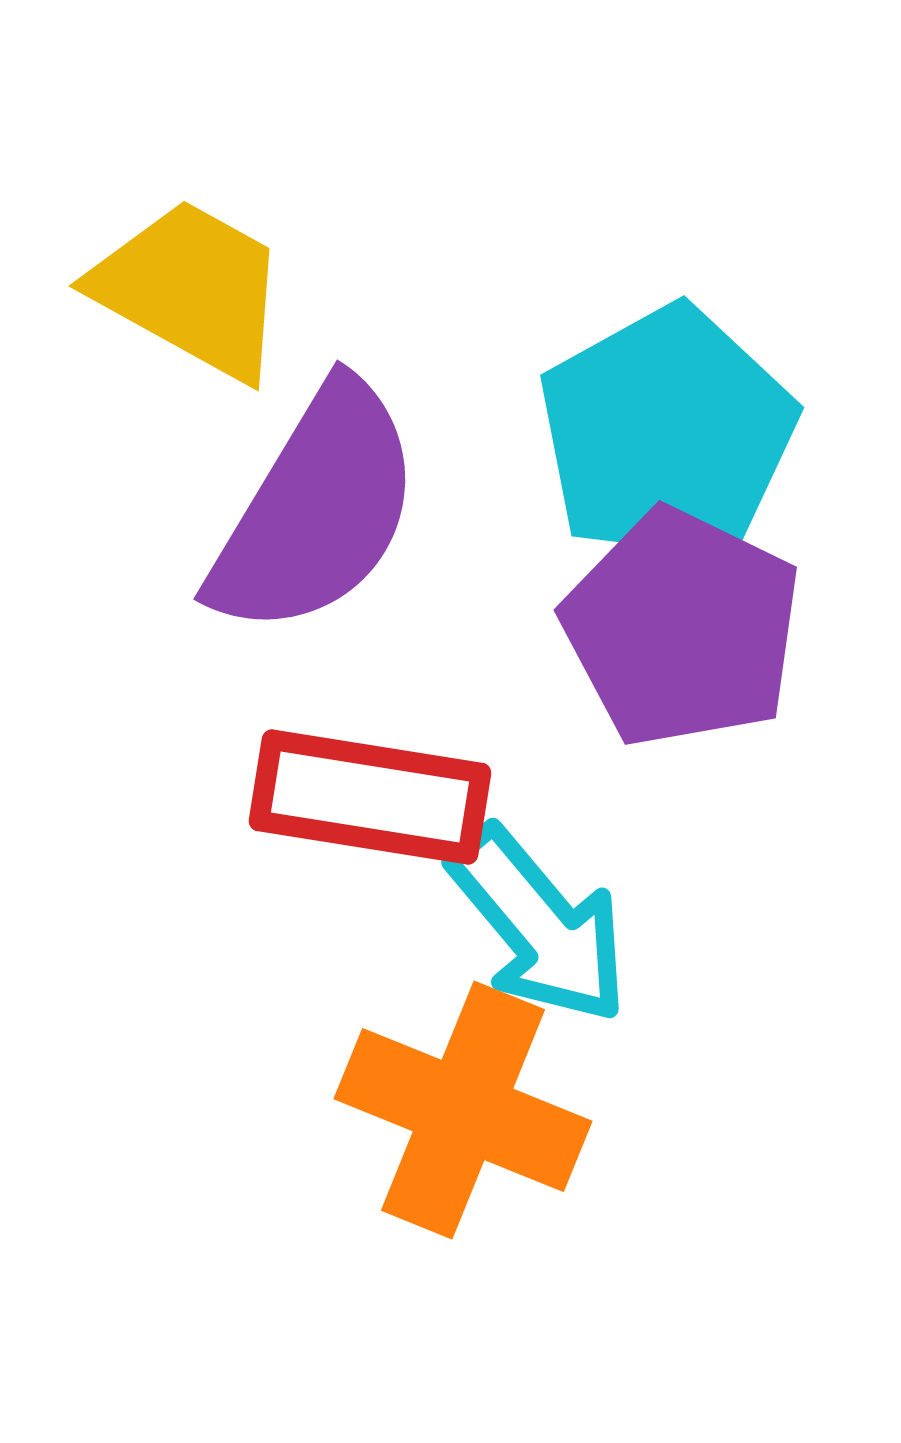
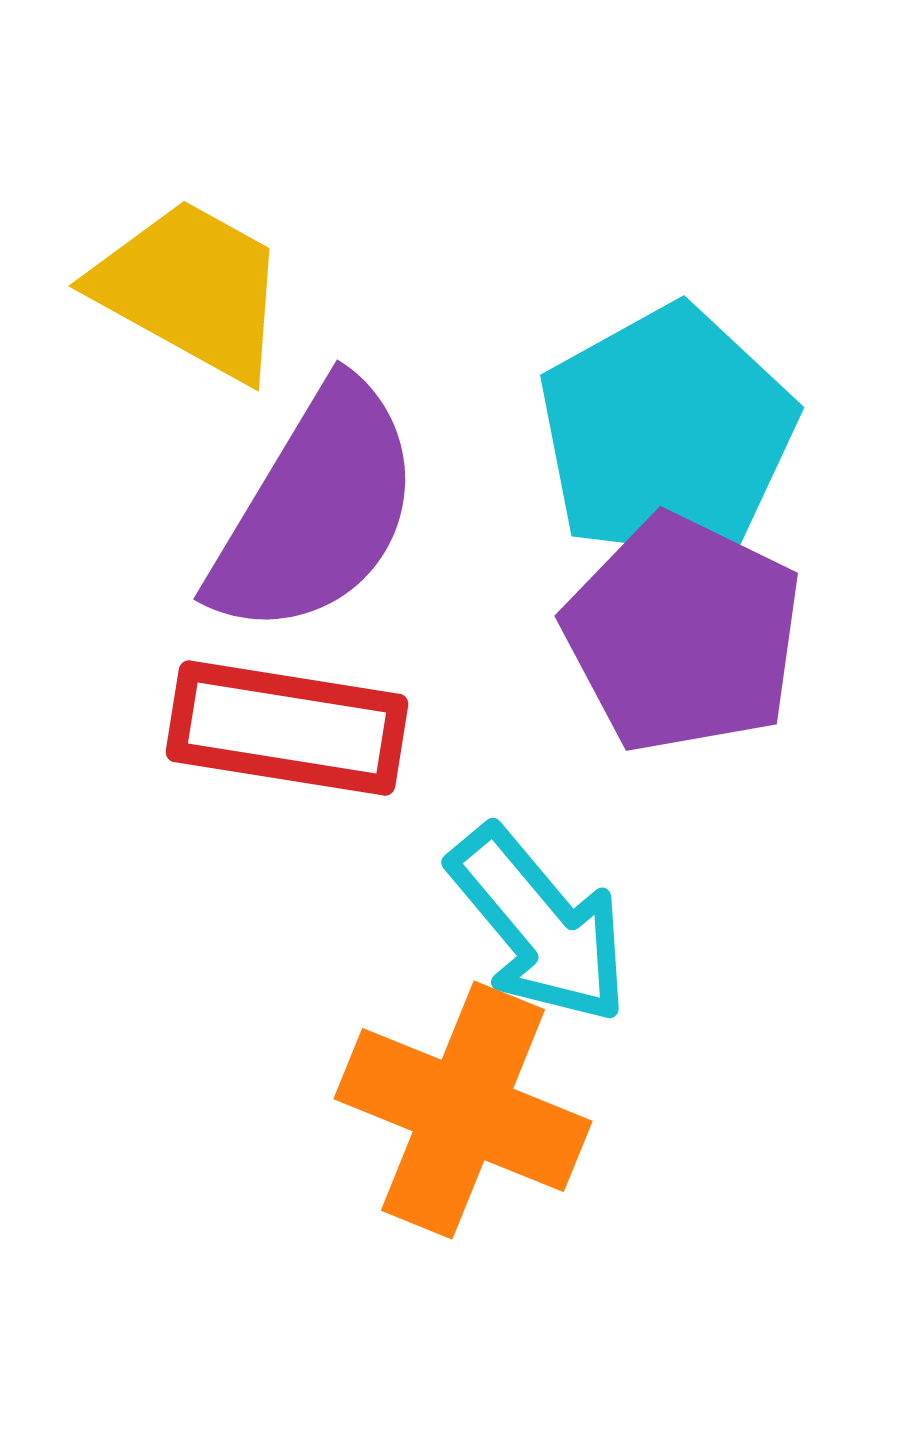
purple pentagon: moved 1 px right, 6 px down
red rectangle: moved 83 px left, 69 px up
